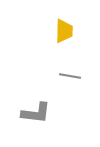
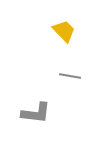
yellow trapezoid: rotated 45 degrees counterclockwise
